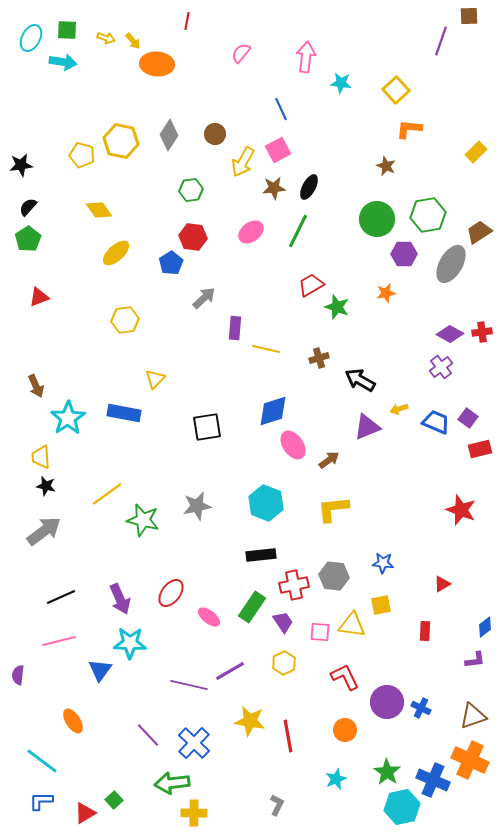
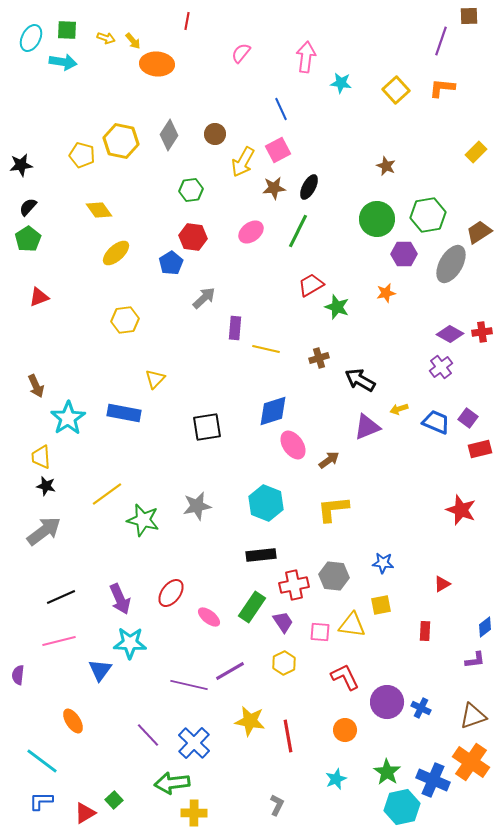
orange L-shape at (409, 129): moved 33 px right, 41 px up
orange cross at (470, 760): moved 1 px right, 2 px down; rotated 9 degrees clockwise
